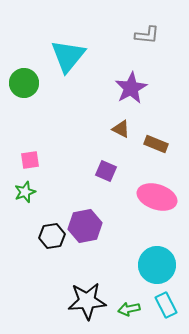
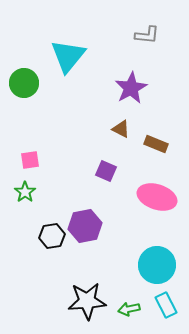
green star: rotated 15 degrees counterclockwise
